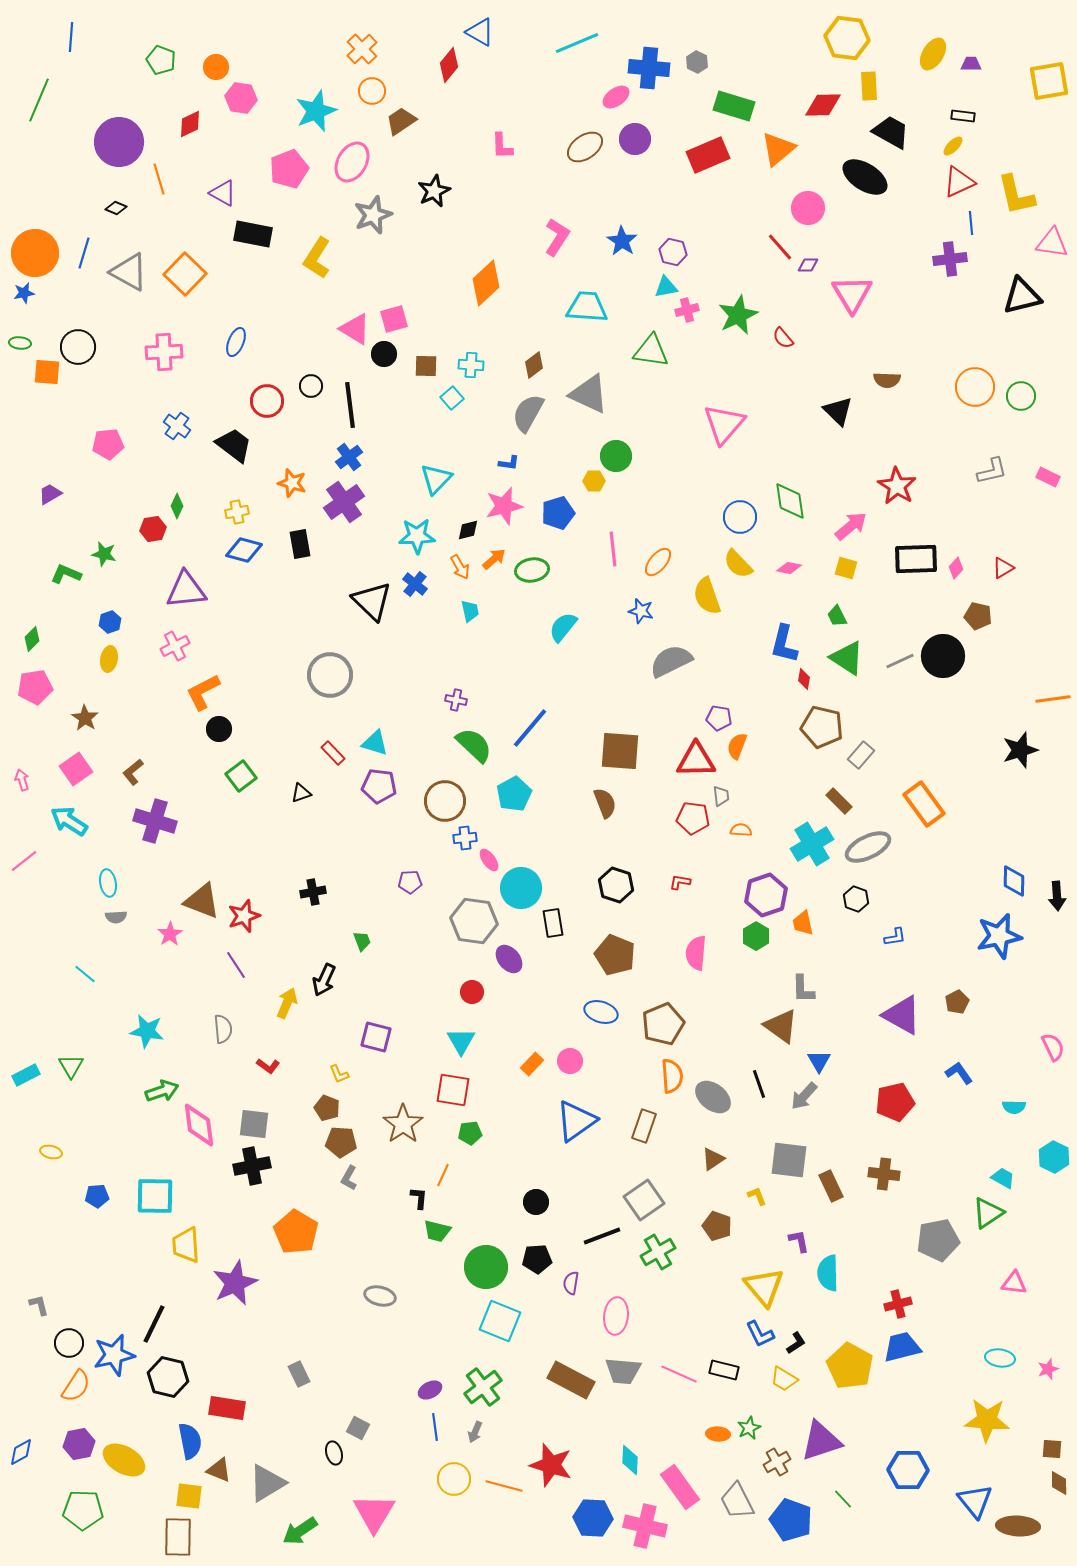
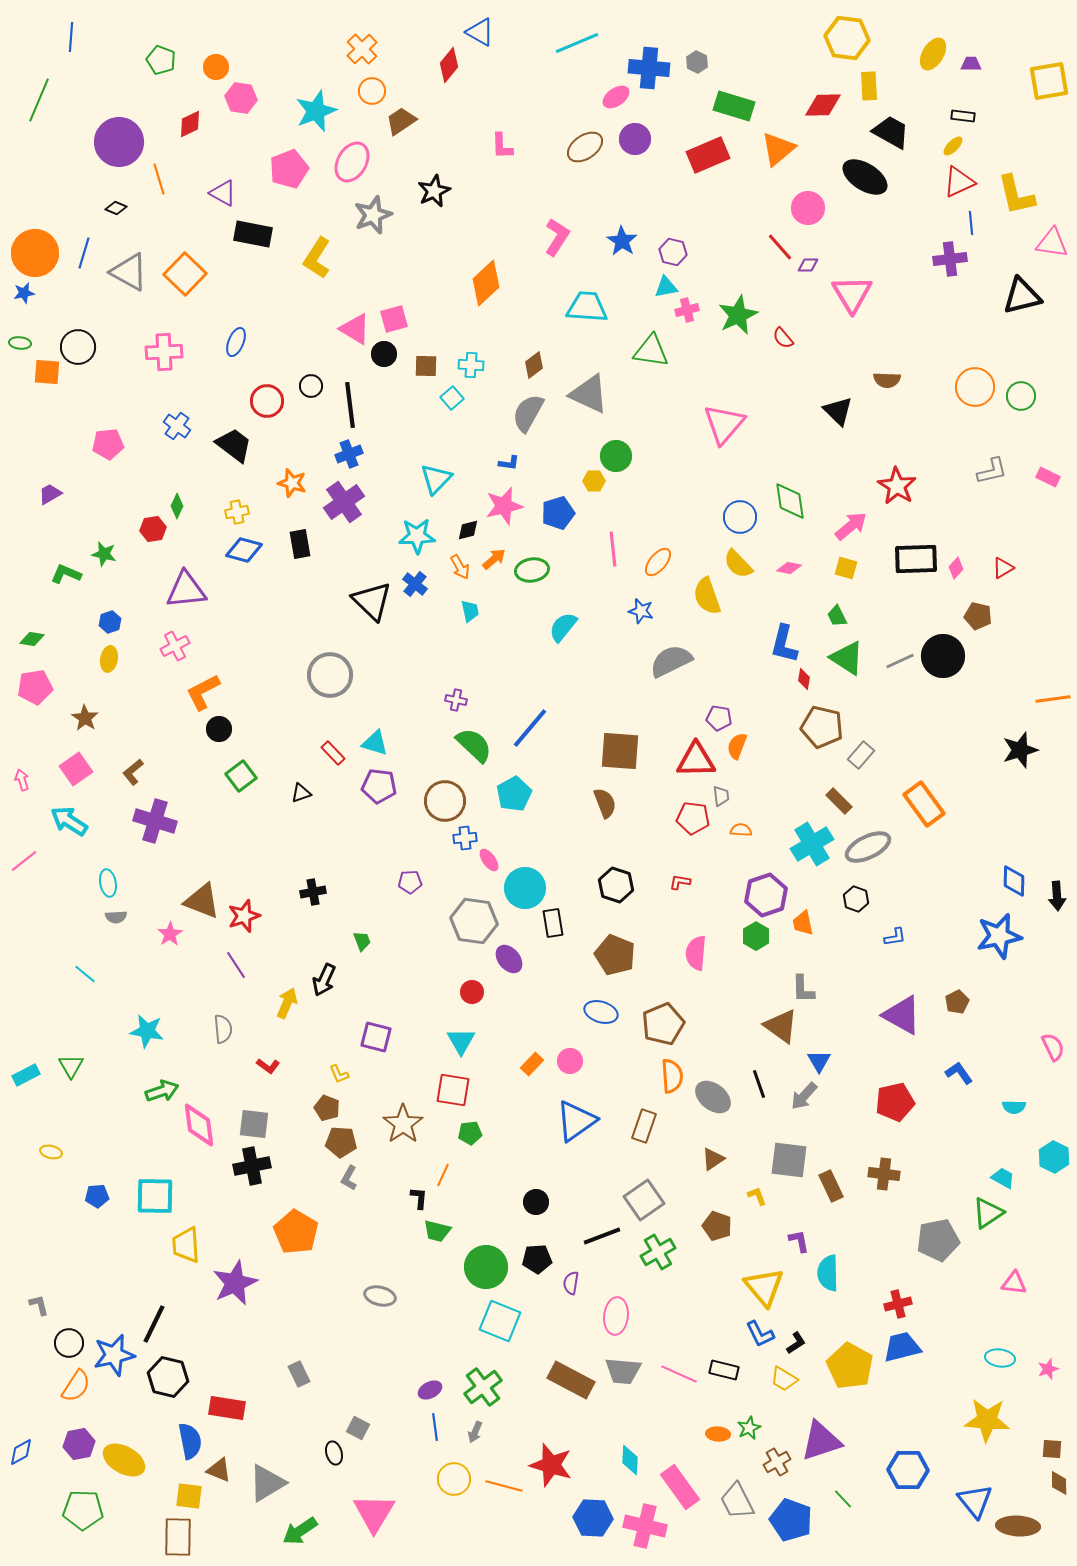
blue cross at (349, 457): moved 3 px up; rotated 16 degrees clockwise
green diamond at (32, 639): rotated 55 degrees clockwise
cyan circle at (521, 888): moved 4 px right
